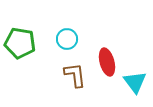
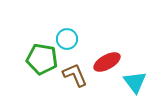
green pentagon: moved 22 px right, 16 px down
red ellipse: rotated 76 degrees clockwise
brown L-shape: rotated 16 degrees counterclockwise
